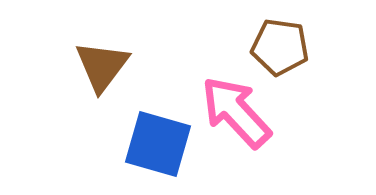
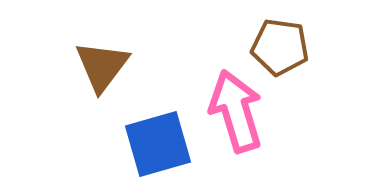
pink arrow: moved 1 px up; rotated 26 degrees clockwise
blue square: rotated 32 degrees counterclockwise
